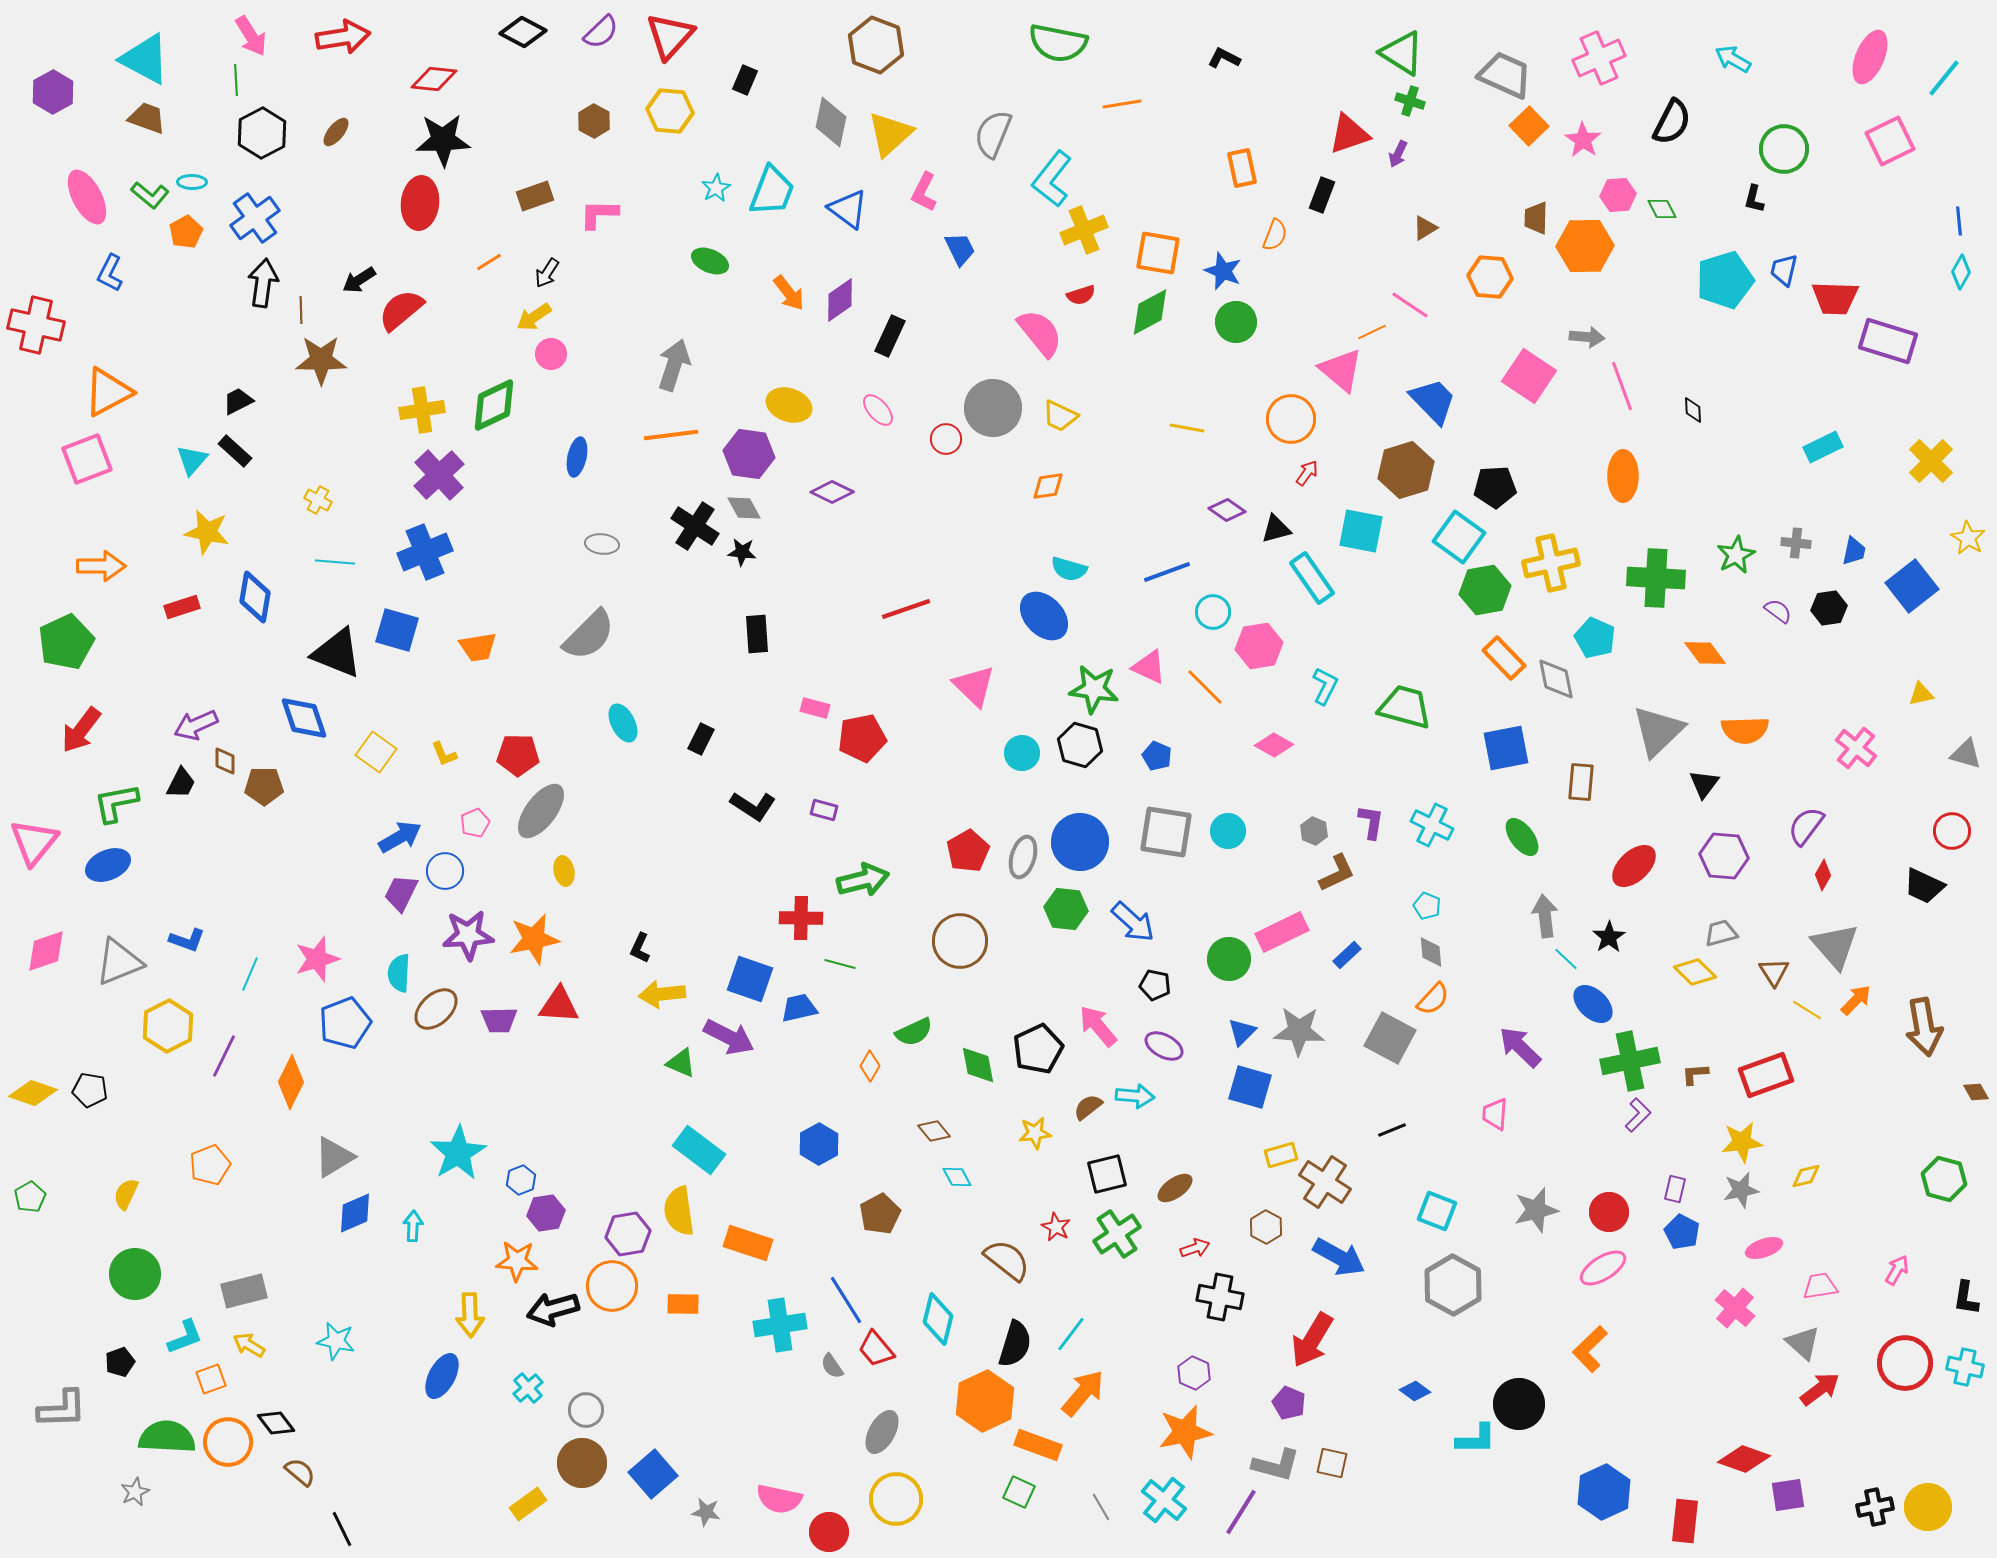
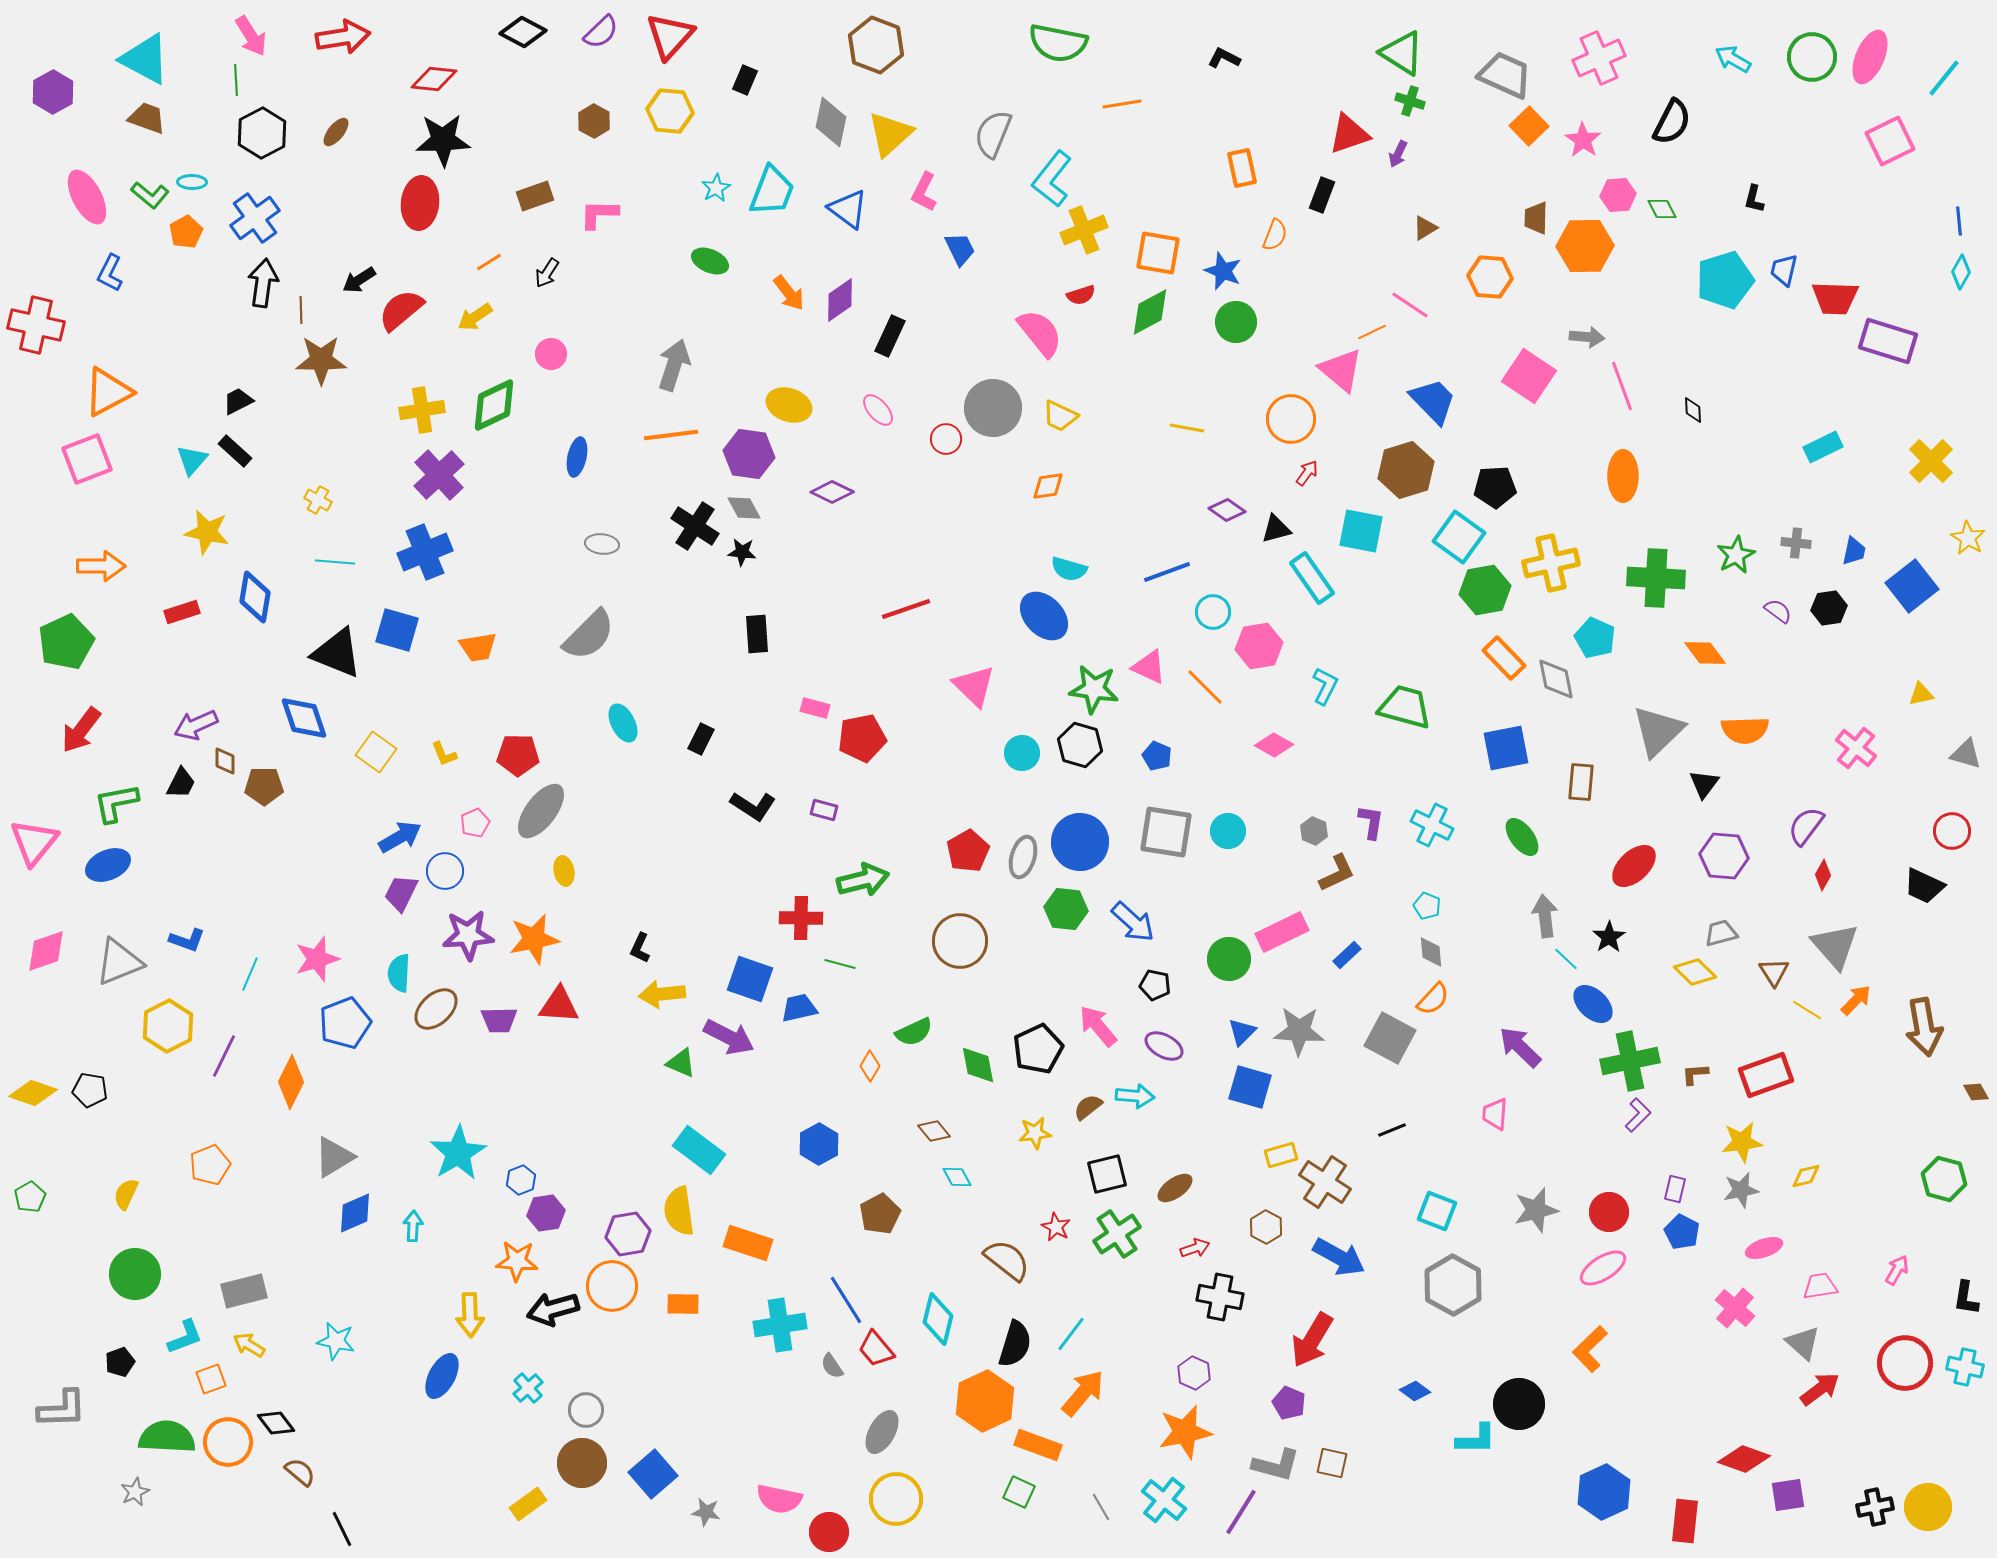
green circle at (1784, 149): moved 28 px right, 92 px up
yellow arrow at (534, 317): moved 59 px left
red rectangle at (182, 607): moved 5 px down
